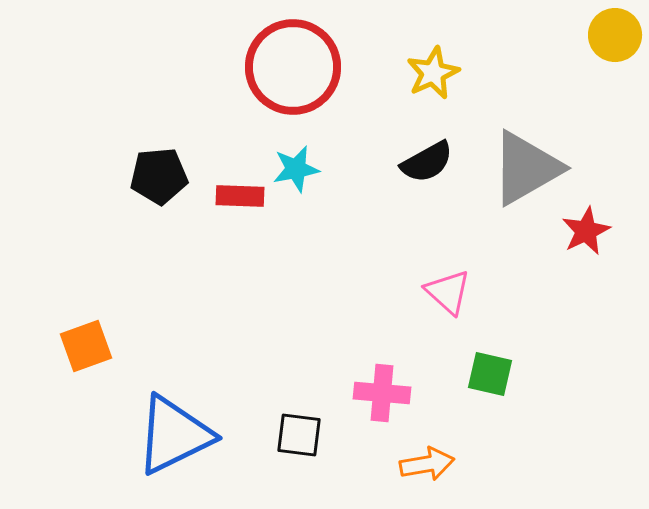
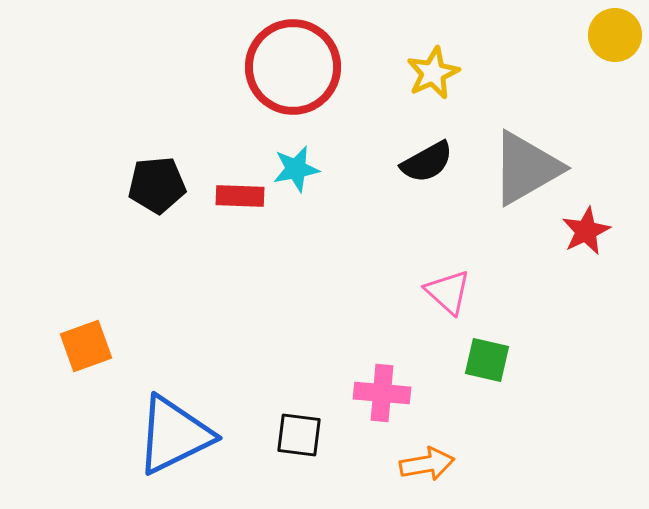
black pentagon: moved 2 px left, 9 px down
green square: moved 3 px left, 14 px up
